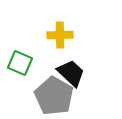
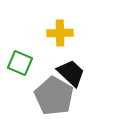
yellow cross: moved 2 px up
